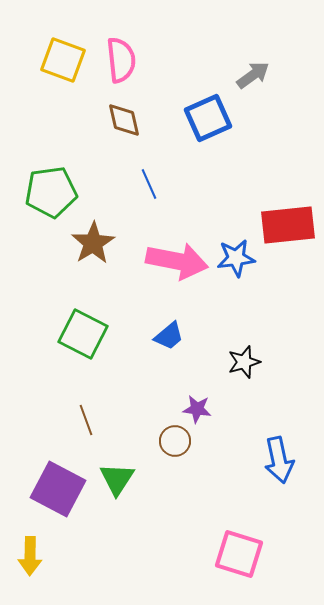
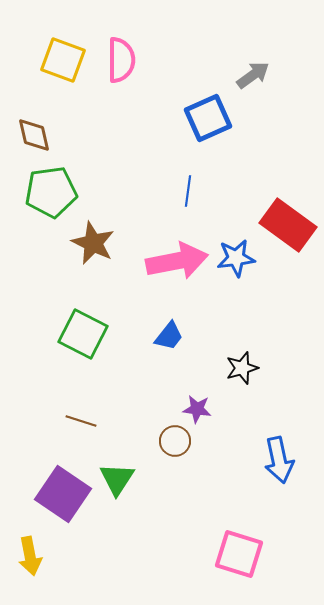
pink semicircle: rotated 6 degrees clockwise
brown diamond: moved 90 px left, 15 px down
blue line: moved 39 px right, 7 px down; rotated 32 degrees clockwise
red rectangle: rotated 42 degrees clockwise
brown star: rotated 15 degrees counterclockwise
pink arrow: rotated 22 degrees counterclockwise
blue trapezoid: rotated 12 degrees counterclockwise
black star: moved 2 px left, 6 px down
brown line: moved 5 px left, 1 px down; rotated 52 degrees counterclockwise
purple square: moved 5 px right, 5 px down; rotated 6 degrees clockwise
yellow arrow: rotated 12 degrees counterclockwise
